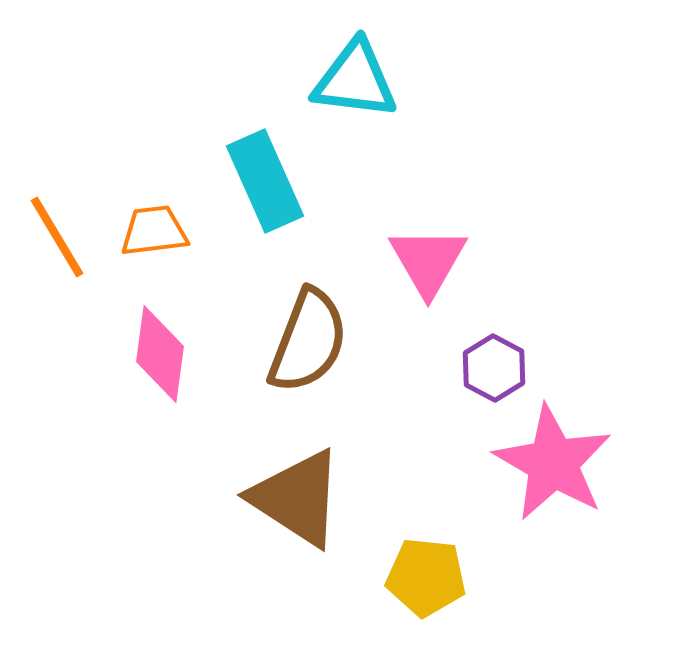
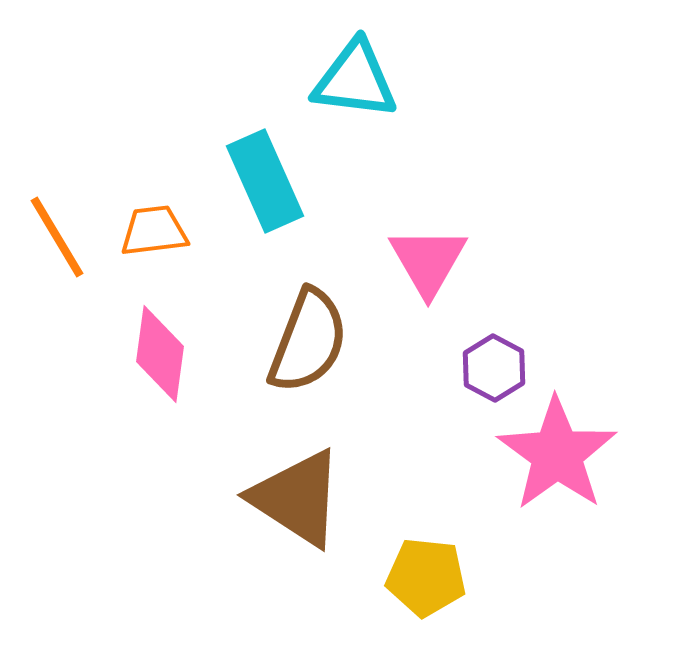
pink star: moved 4 px right, 9 px up; rotated 6 degrees clockwise
